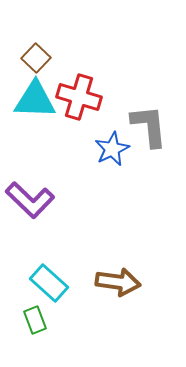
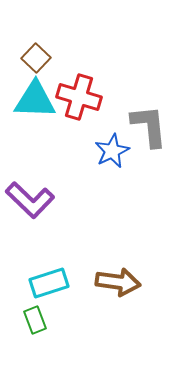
blue star: moved 2 px down
cyan rectangle: rotated 60 degrees counterclockwise
